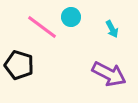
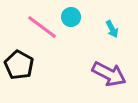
black pentagon: rotated 12 degrees clockwise
